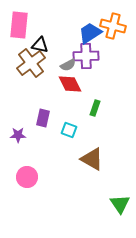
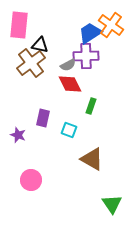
orange cross: moved 2 px left, 1 px up; rotated 20 degrees clockwise
green rectangle: moved 4 px left, 2 px up
purple star: rotated 21 degrees clockwise
pink circle: moved 4 px right, 3 px down
green triangle: moved 8 px left
